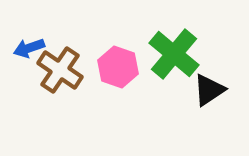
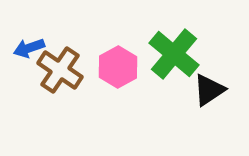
pink hexagon: rotated 12 degrees clockwise
